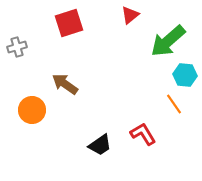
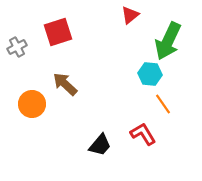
red square: moved 11 px left, 9 px down
green arrow: rotated 24 degrees counterclockwise
gray cross: rotated 12 degrees counterclockwise
cyan hexagon: moved 35 px left, 1 px up
brown arrow: rotated 8 degrees clockwise
orange line: moved 11 px left
orange circle: moved 6 px up
black trapezoid: rotated 15 degrees counterclockwise
